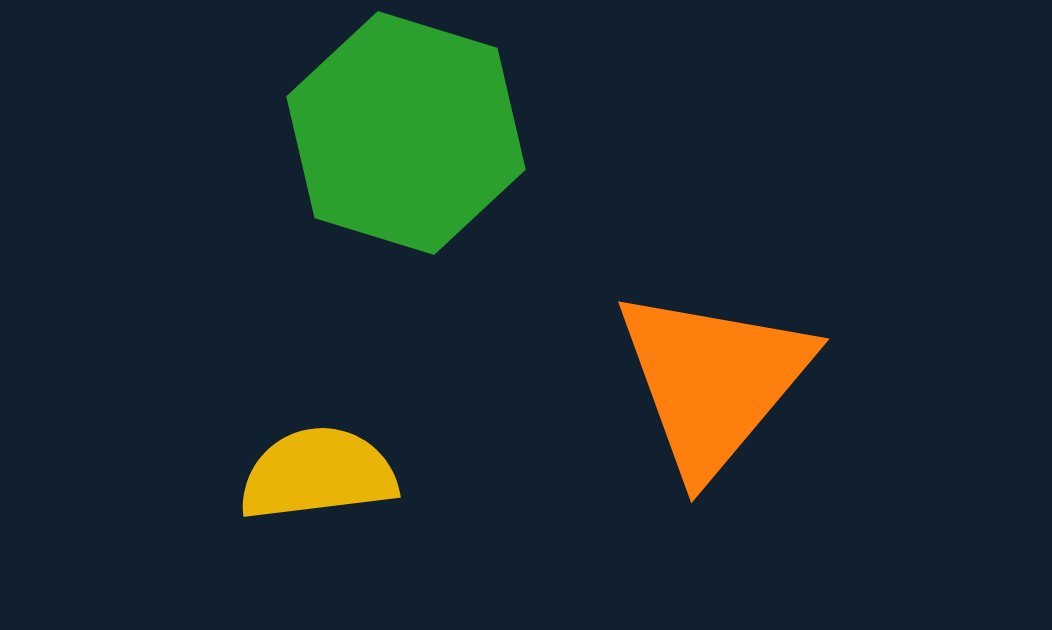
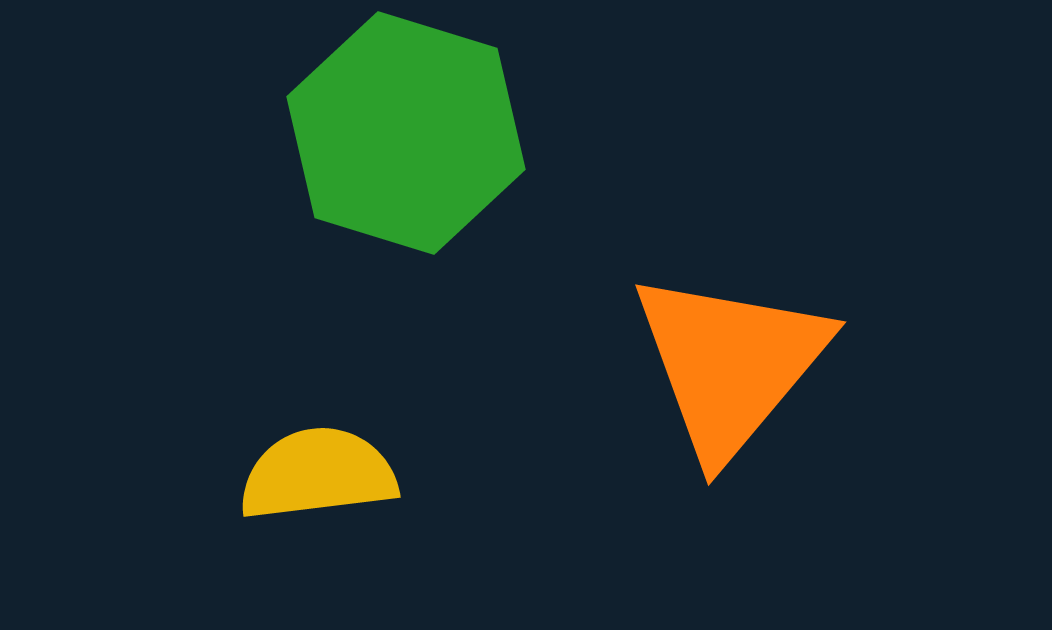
orange triangle: moved 17 px right, 17 px up
